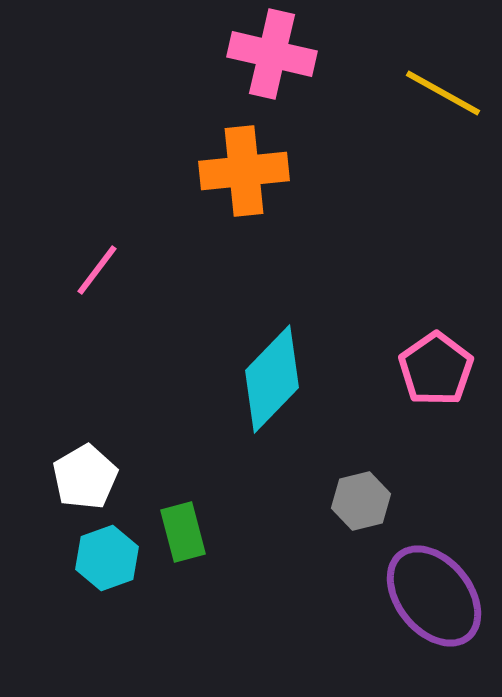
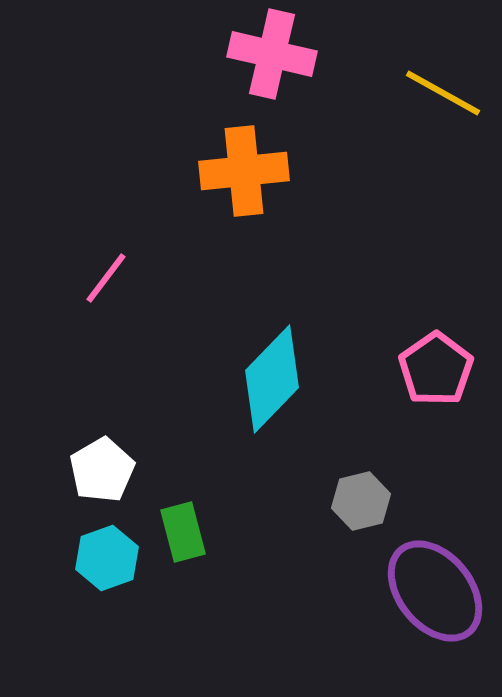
pink line: moved 9 px right, 8 px down
white pentagon: moved 17 px right, 7 px up
purple ellipse: moved 1 px right, 5 px up
